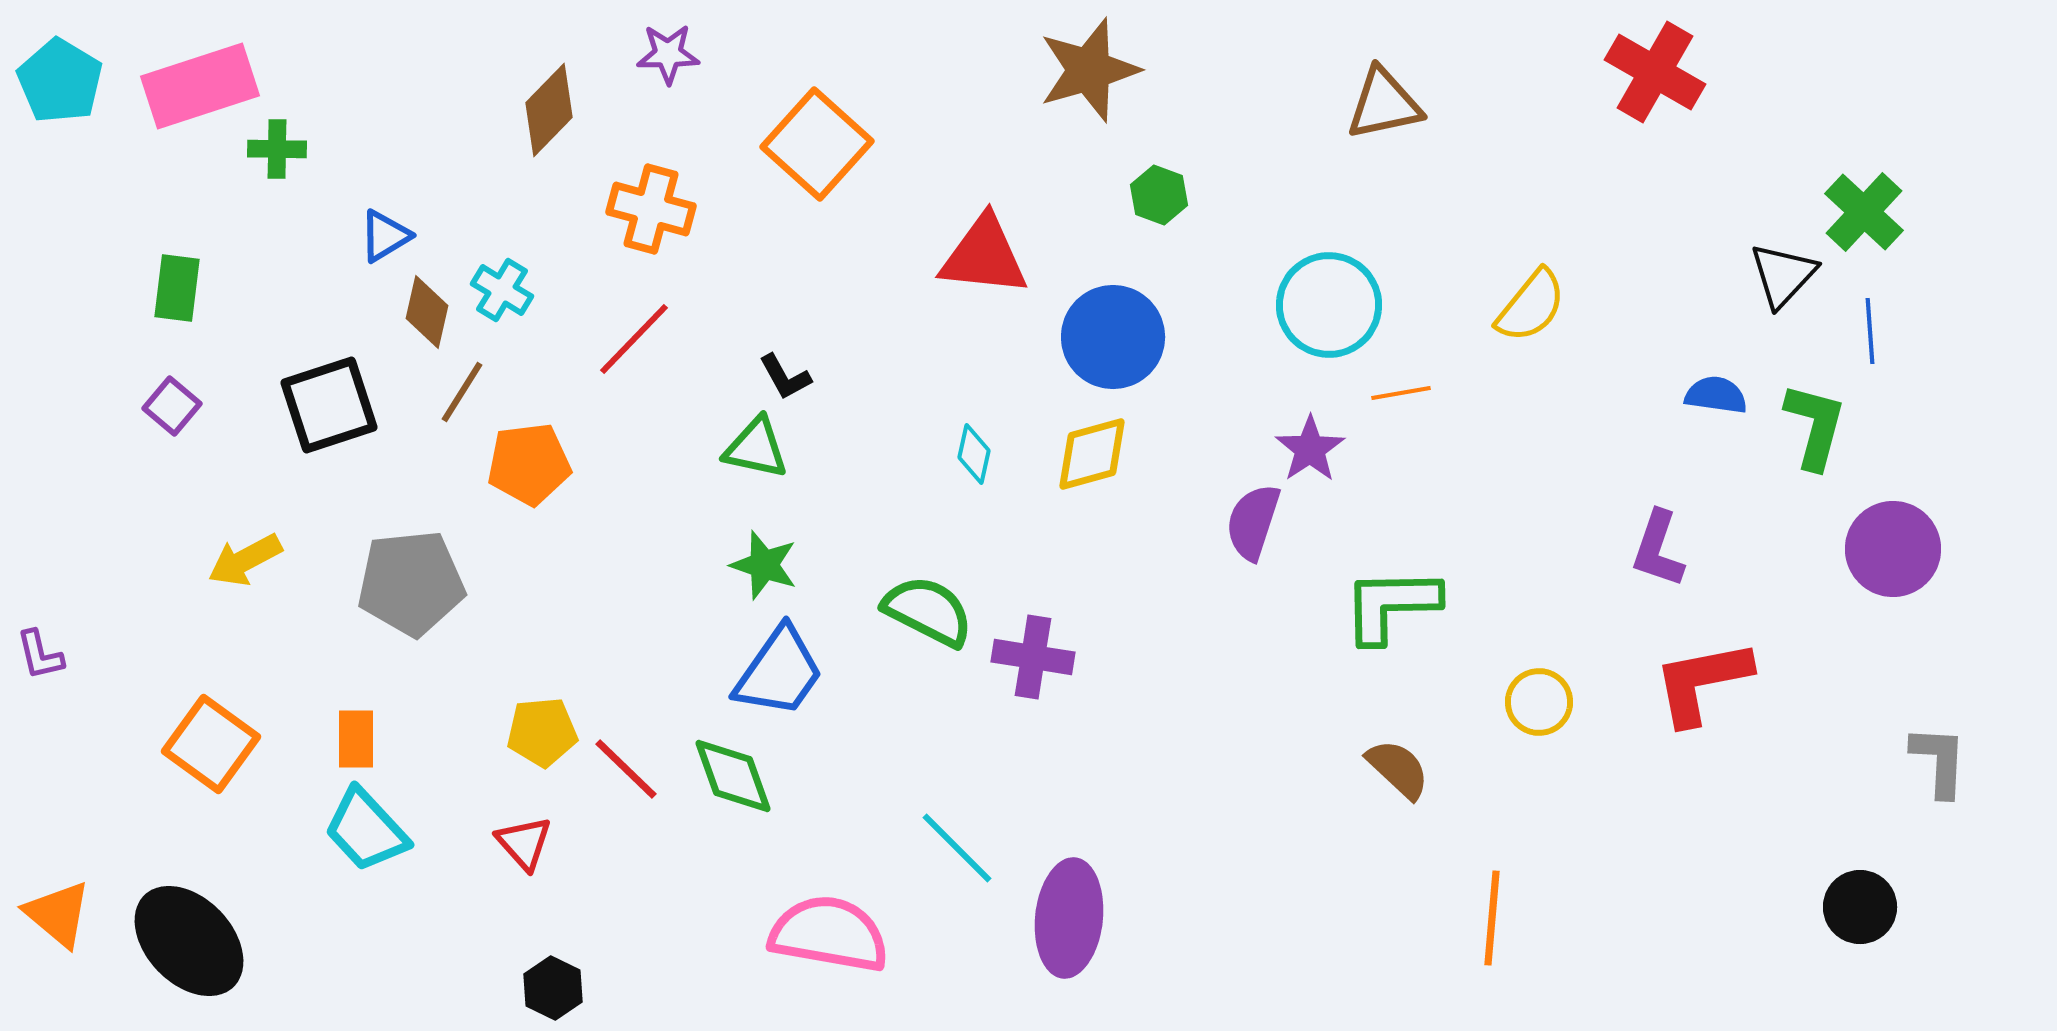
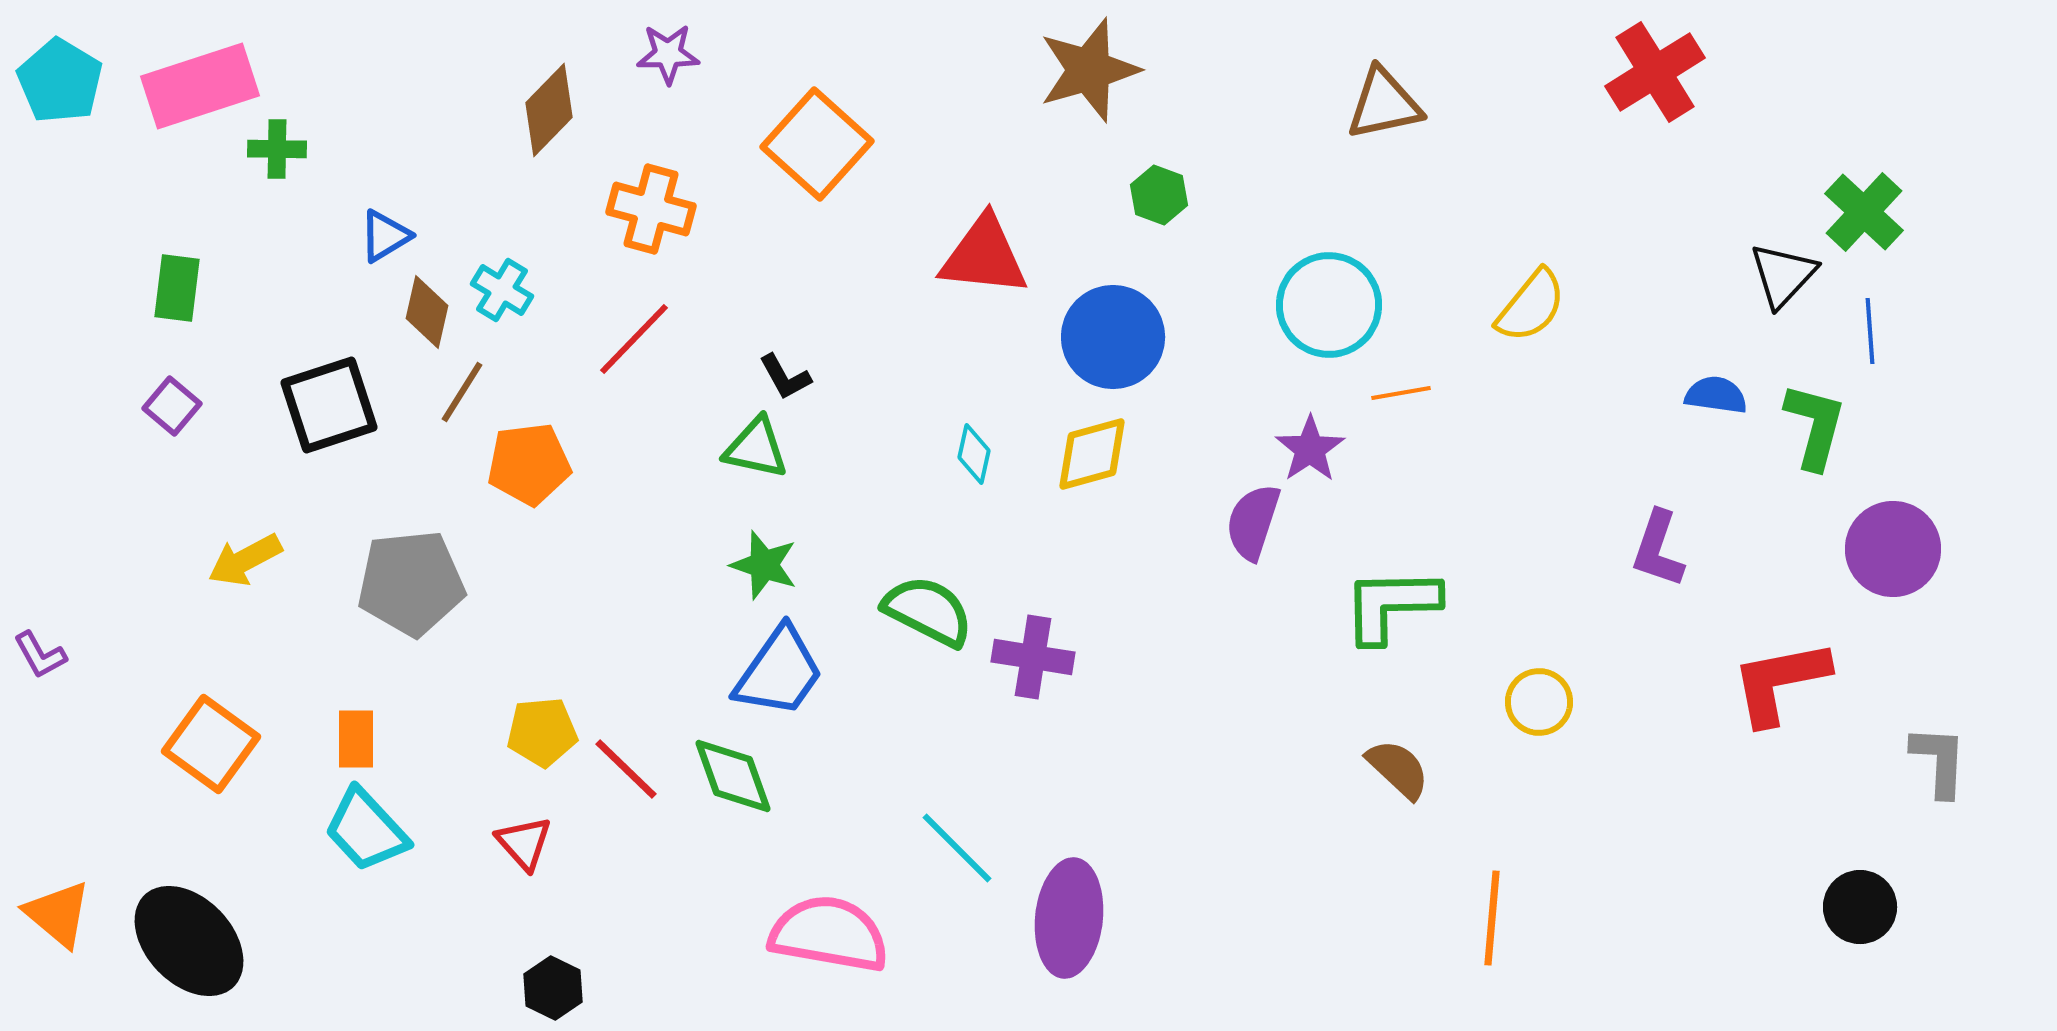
red cross at (1655, 72): rotated 28 degrees clockwise
purple L-shape at (40, 655): rotated 16 degrees counterclockwise
red L-shape at (1702, 682): moved 78 px right
